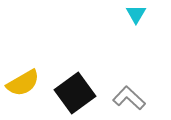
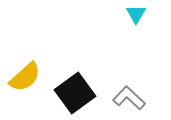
yellow semicircle: moved 2 px right, 6 px up; rotated 12 degrees counterclockwise
